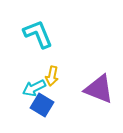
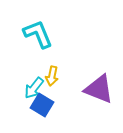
cyan arrow: rotated 25 degrees counterclockwise
